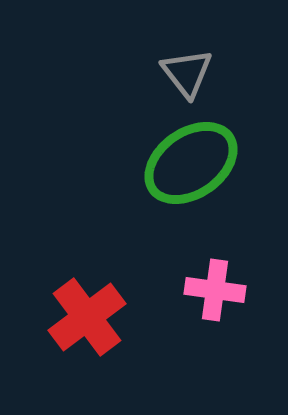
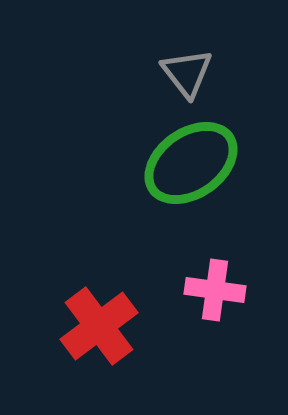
red cross: moved 12 px right, 9 px down
